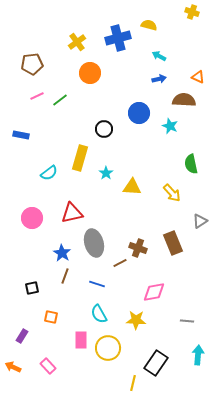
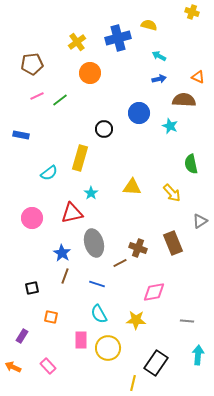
cyan star at (106, 173): moved 15 px left, 20 px down
